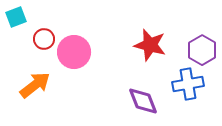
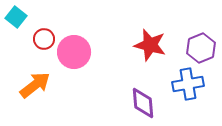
cyan square: rotated 30 degrees counterclockwise
purple hexagon: moved 1 px left, 2 px up; rotated 8 degrees clockwise
purple diamond: moved 2 px down; rotated 16 degrees clockwise
